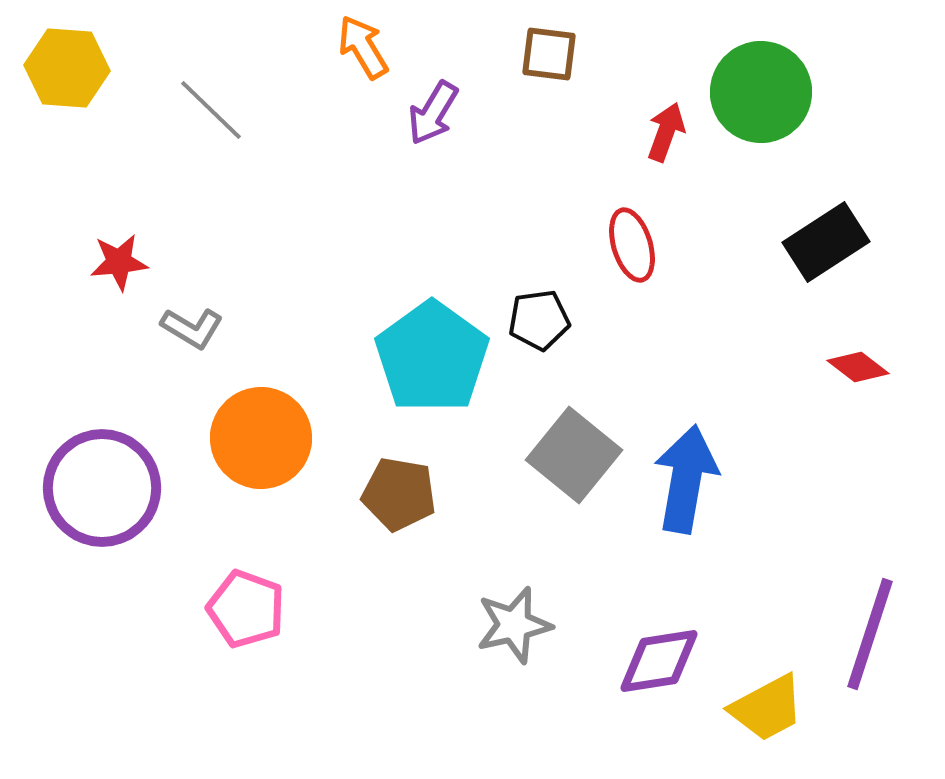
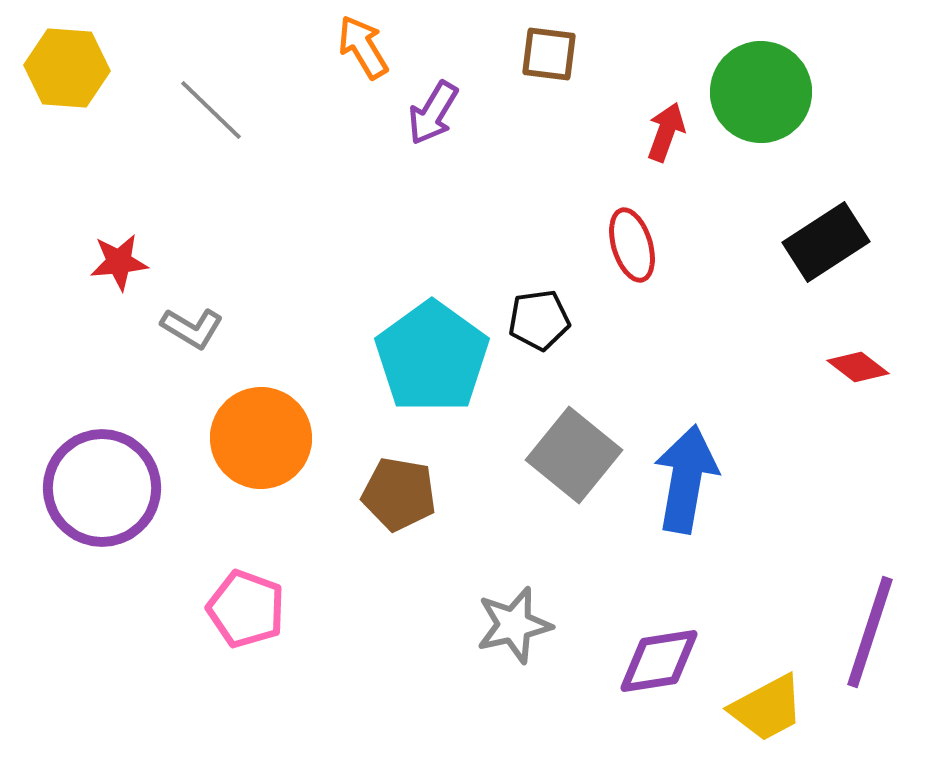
purple line: moved 2 px up
